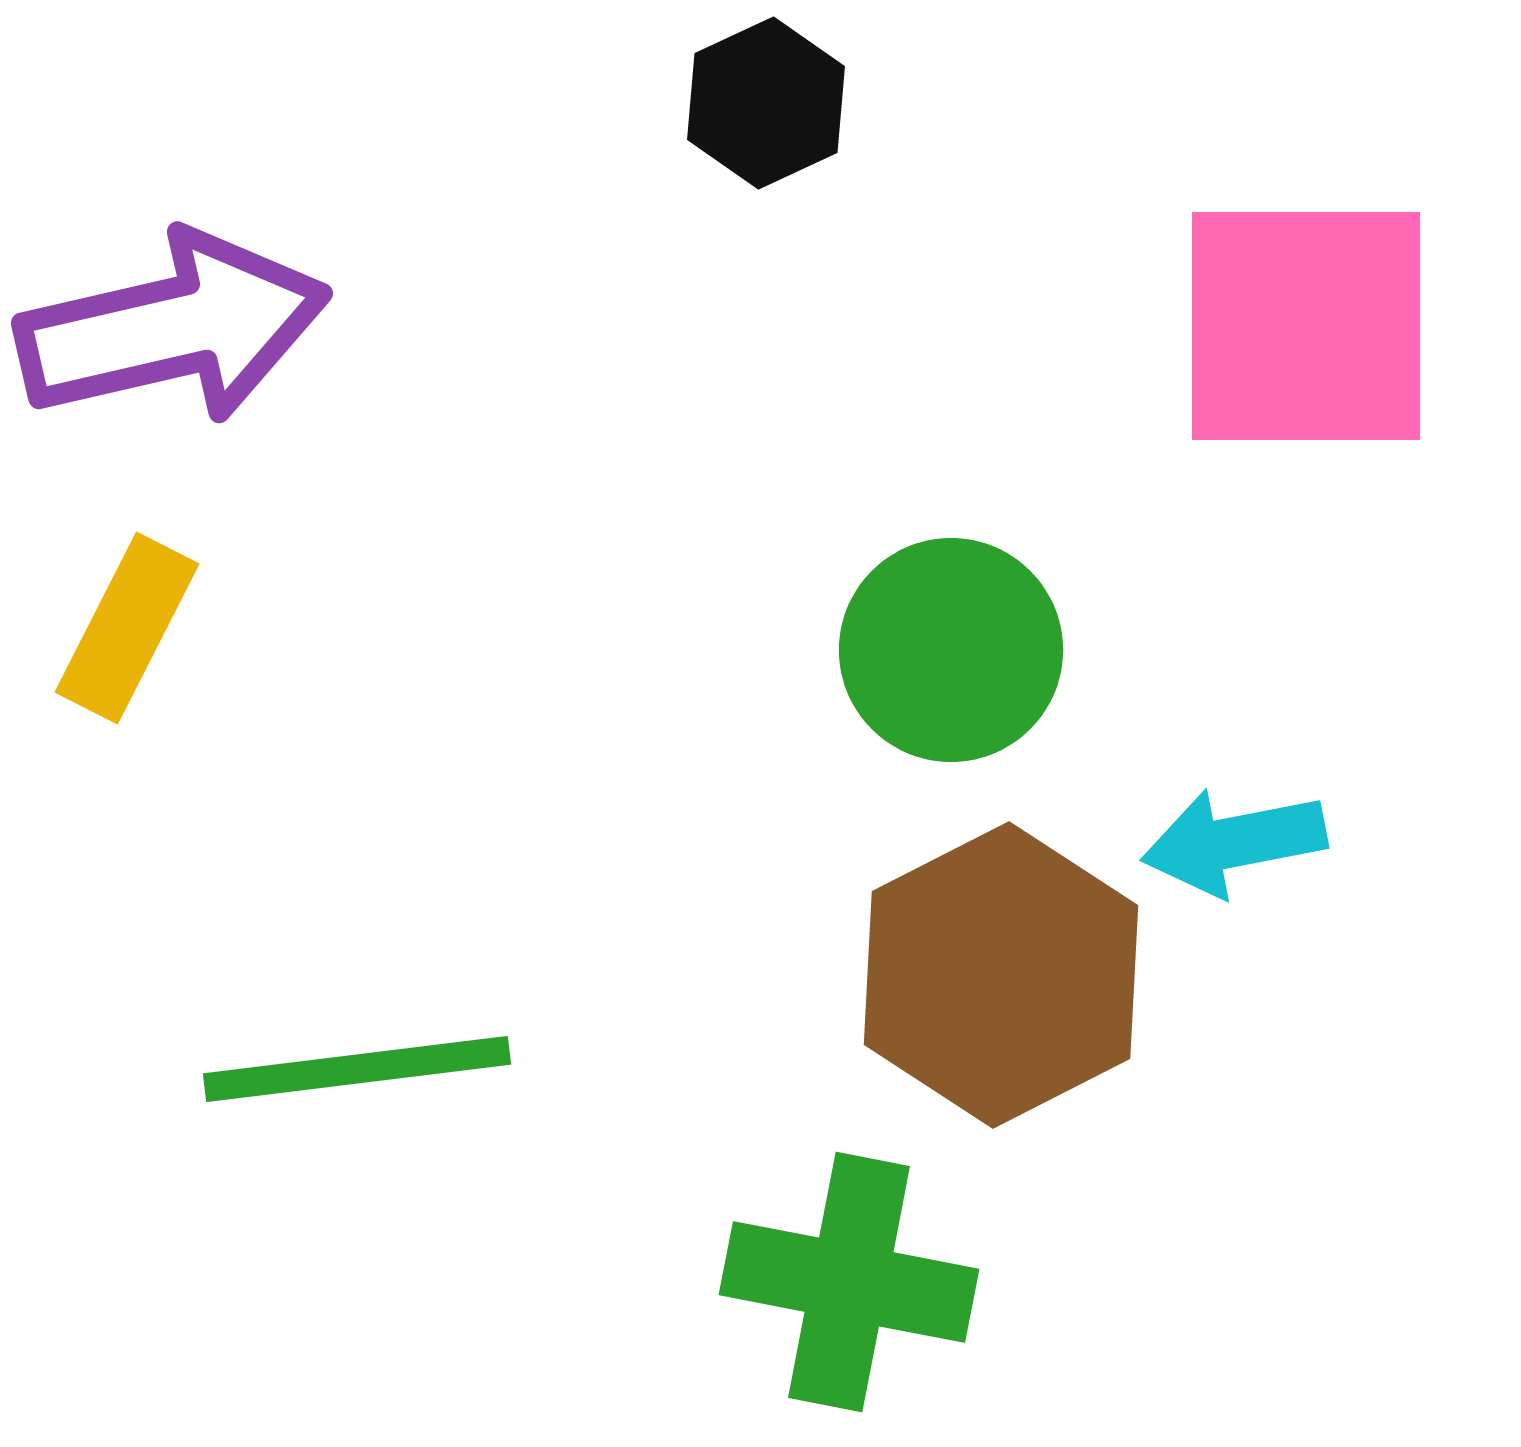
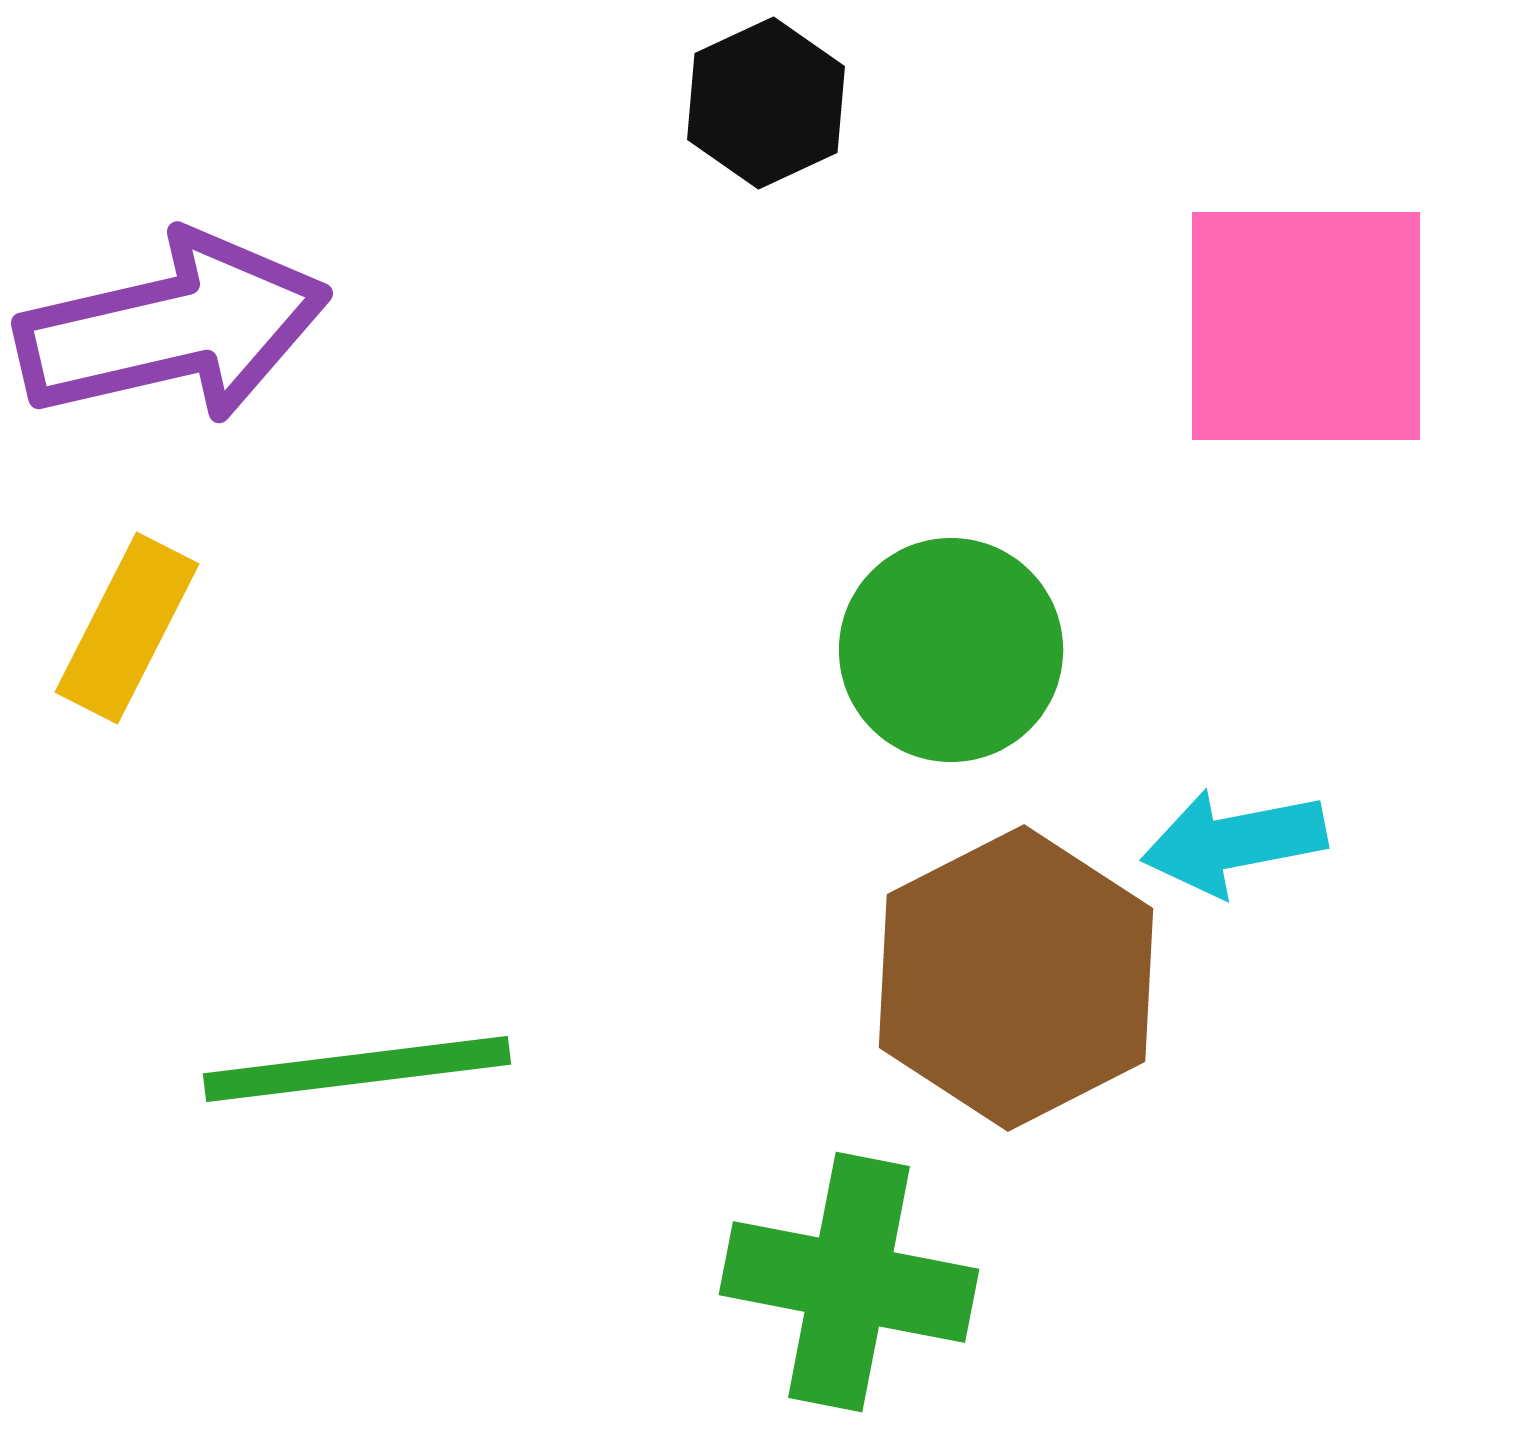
brown hexagon: moved 15 px right, 3 px down
